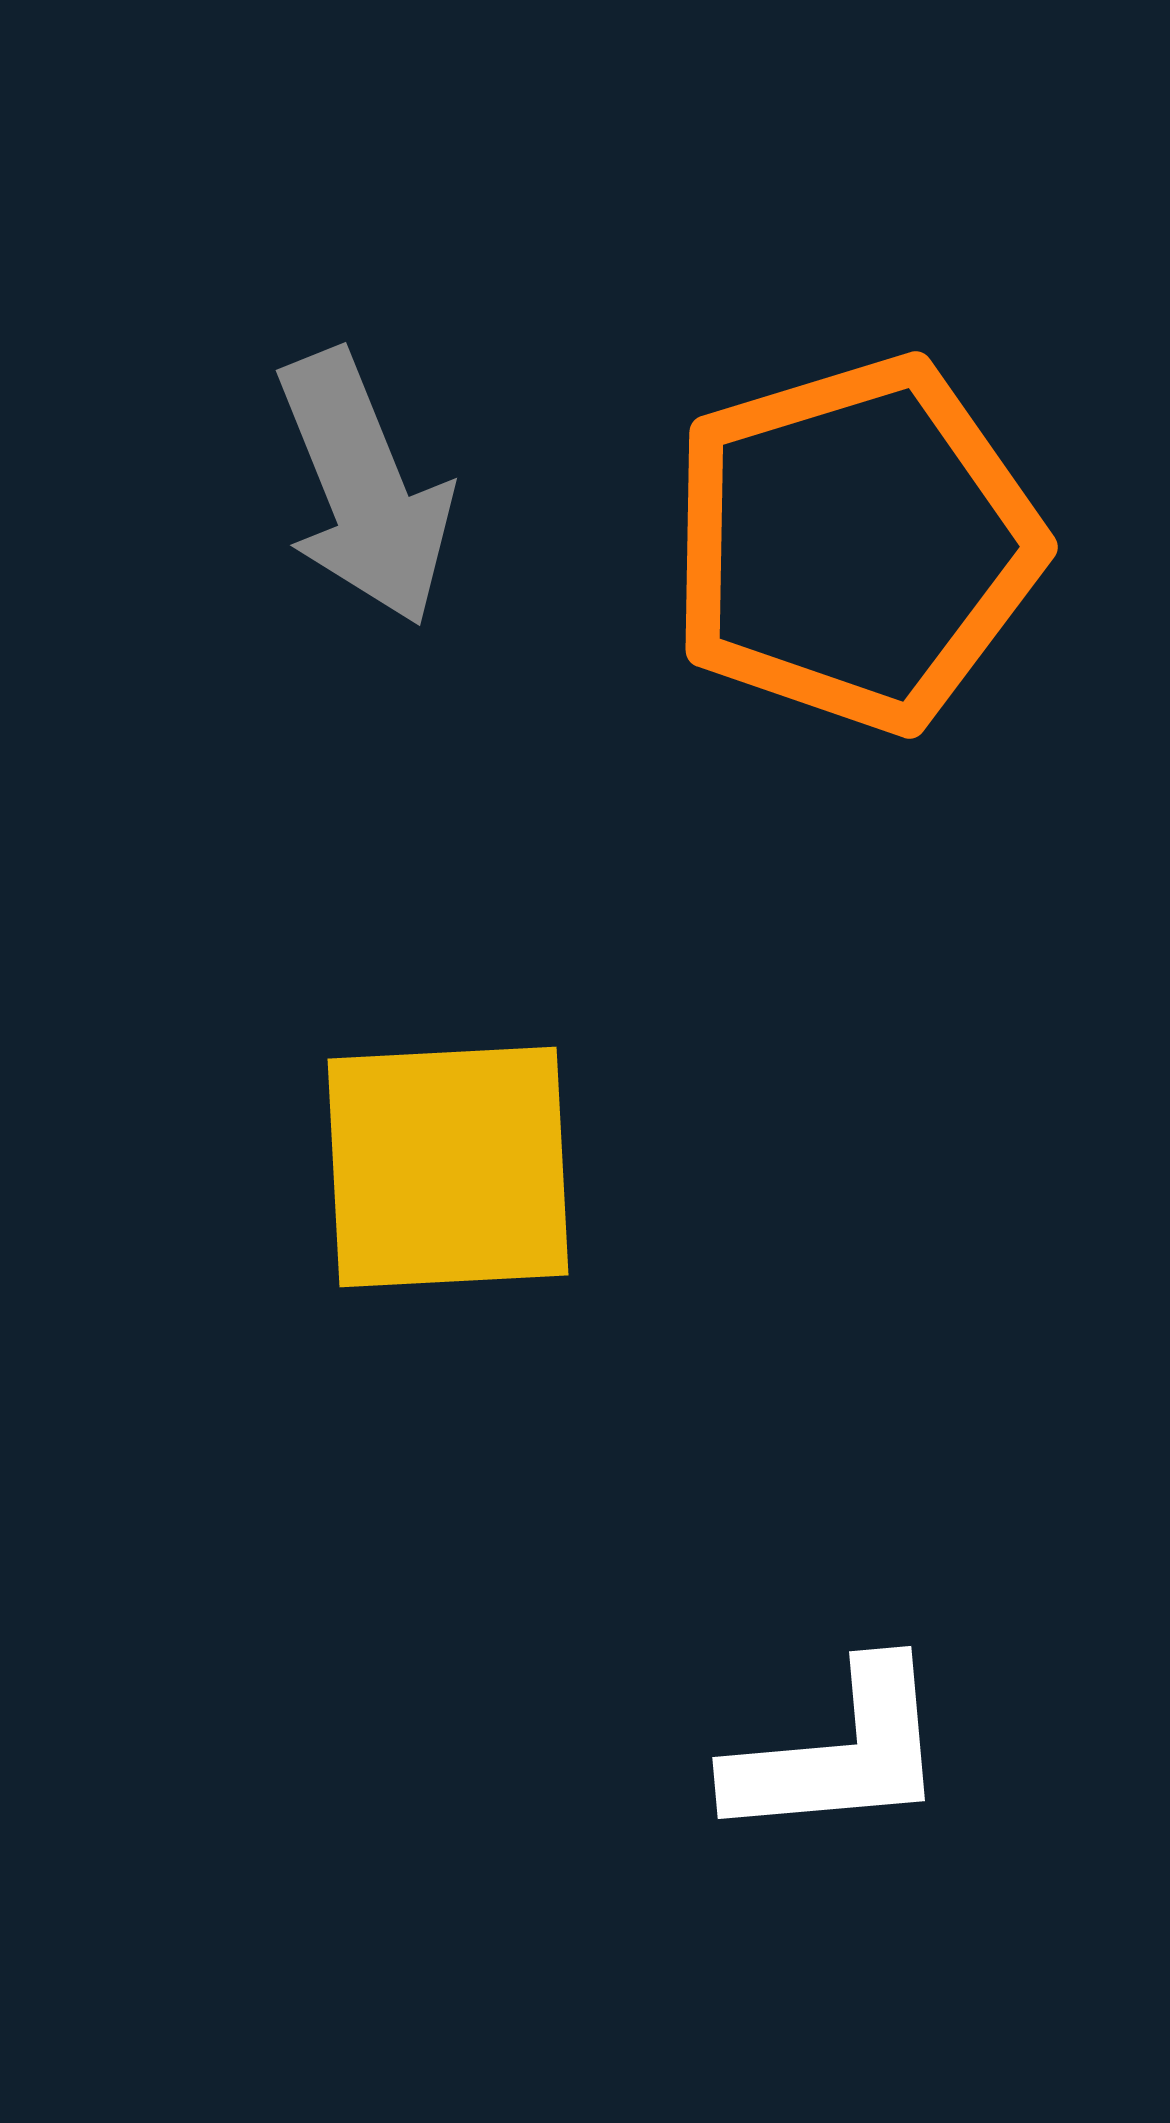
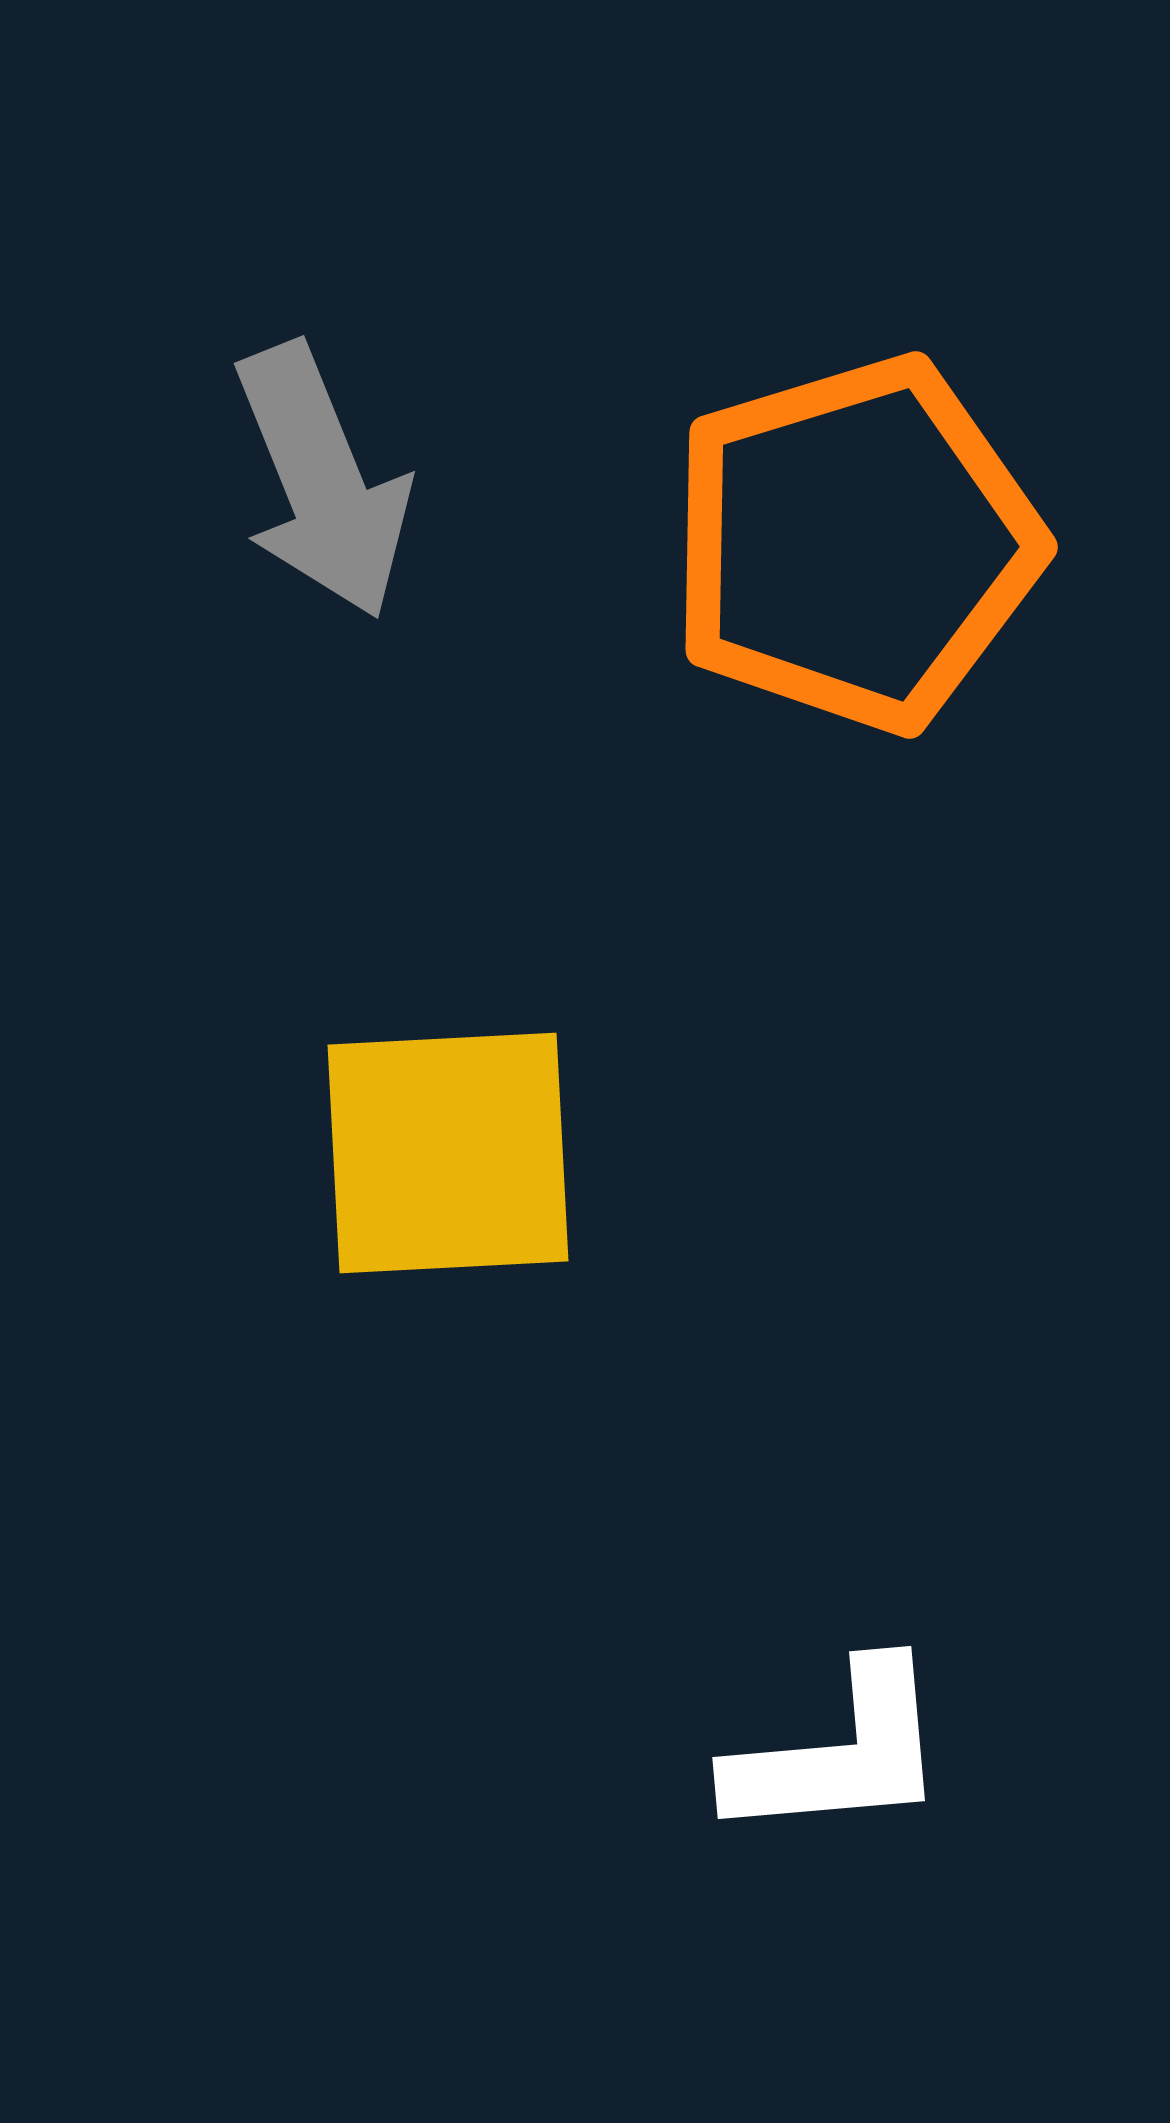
gray arrow: moved 42 px left, 7 px up
yellow square: moved 14 px up
